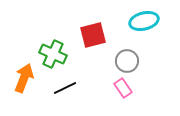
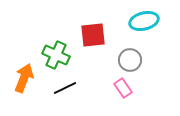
red square: rotated 8 degrees clockwise
green cross: moved 3 px right, 1 px down
gray circle: moved 3 px right, 1 px up
